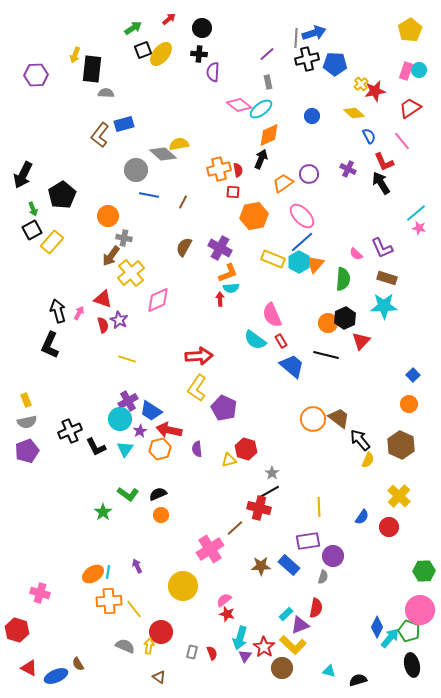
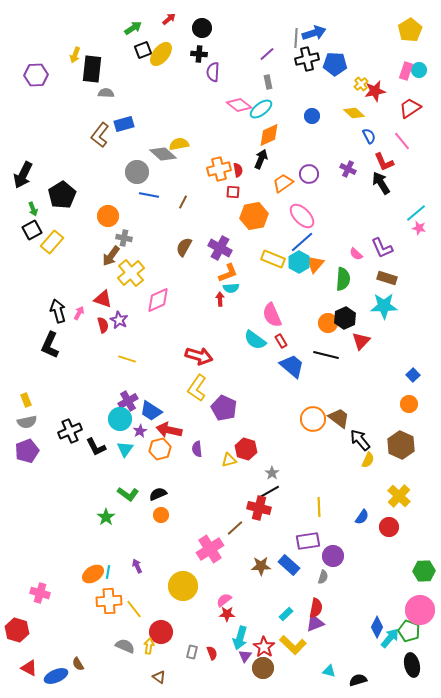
gray circle at (136, 170): moved 1 px right, 2 px down
red arrow at (199, 356): rotated 20 degrees clockwise
green star at (103, 512): moved 3 px right, 5 px down
red star at (227, 614): rotated 14 degrees counterclockwise
purple triangle at (300, 625): moved 15 px right, 2 px up
brown circle at (282, 668): moved 19 px left
